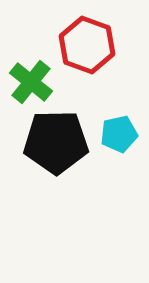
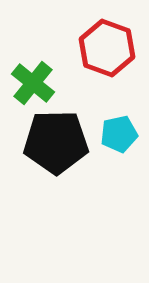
red hexagon: moved 20 px right, 3 px down
green cross: moved 2 px right, 1 px down
